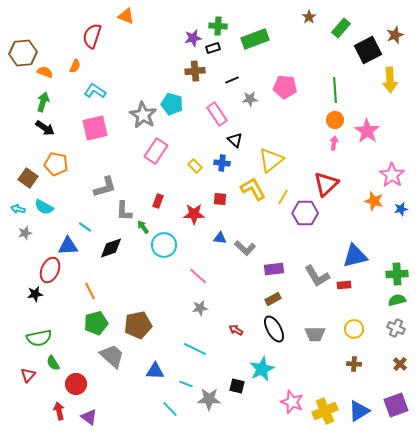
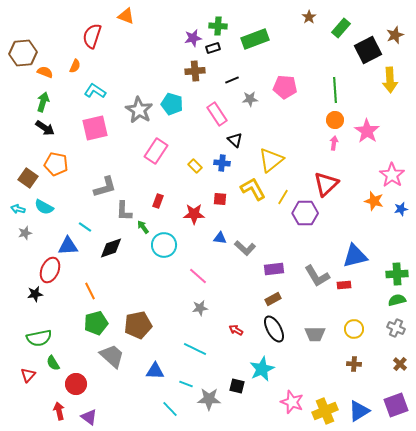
gray star at (143, 115): moved 4 px left, 5 px up
